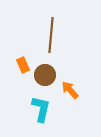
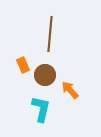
brown line: moved 1 px left, 1 px up
